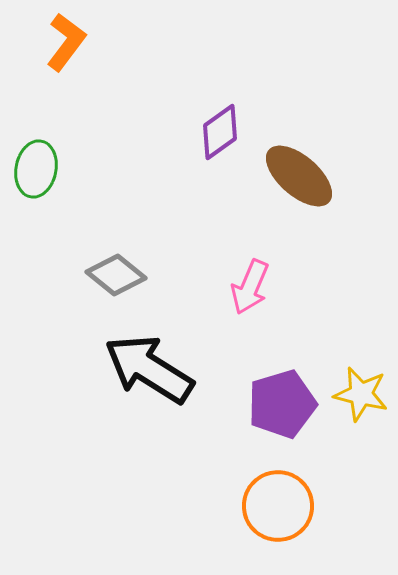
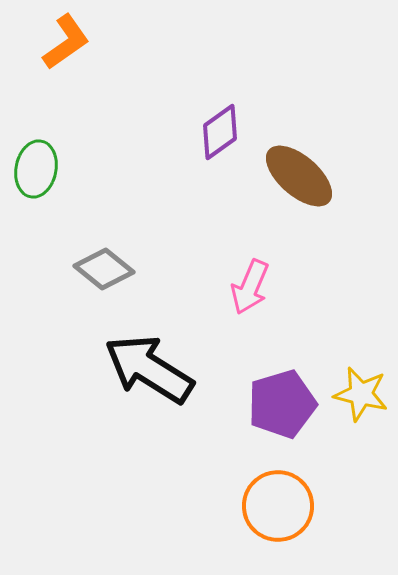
orange L-shape: rotated 18 degrees clockwise
gray diamond: moved 12 px left, 6 px up
